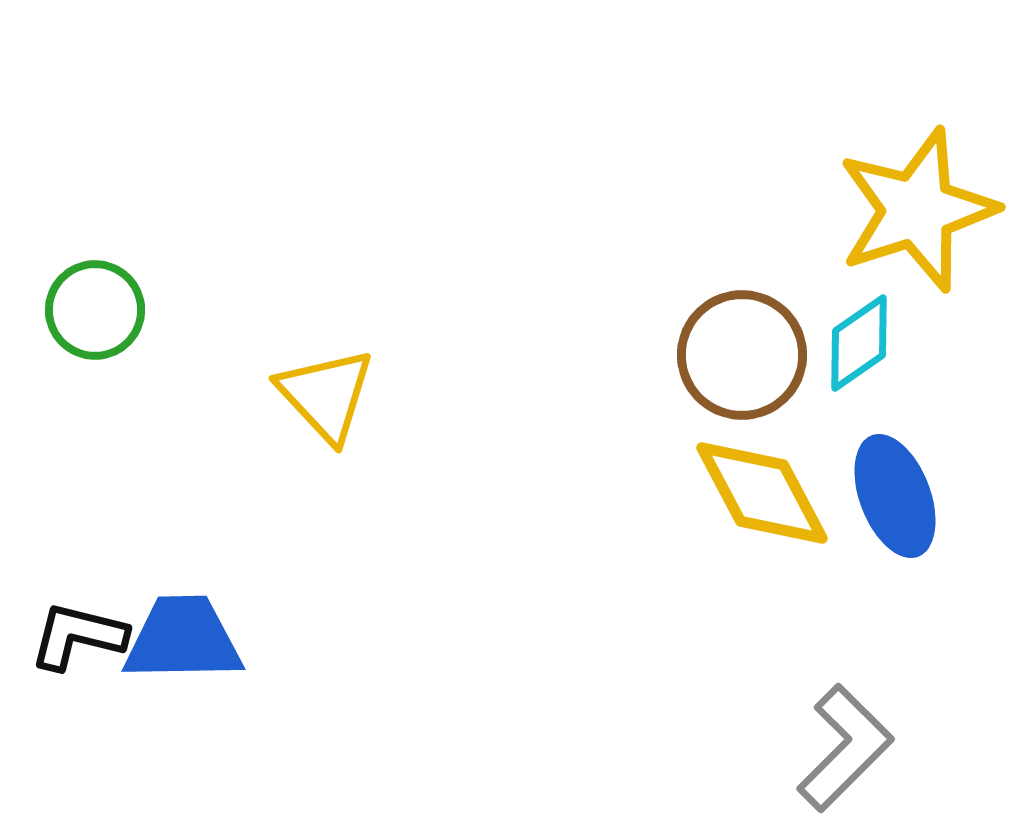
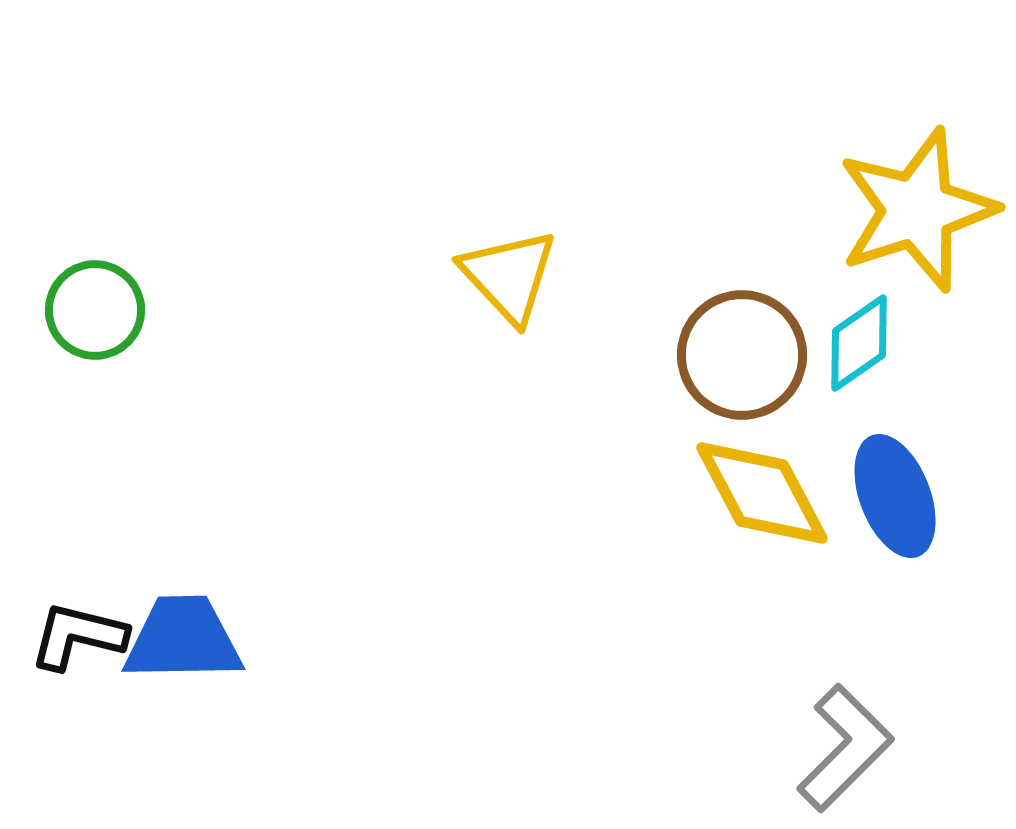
yellow triangle: moved 183 px right, 119 px up
